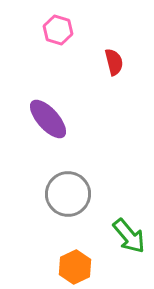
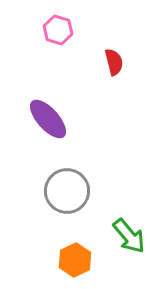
gray circle: moved 1 px left, 3 px up
orange hexagon: moved 7 px up
